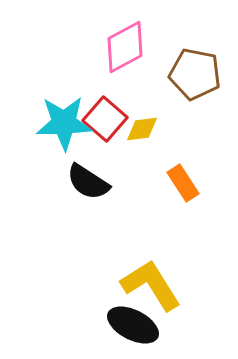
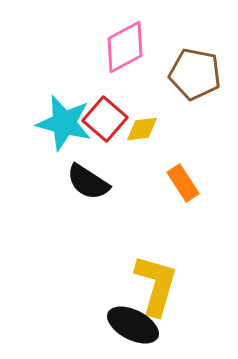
cyan star: rotated 16 degrees clockwise
yellow L-shape: moved 5 px right; rotated 48 degrees clockwise
